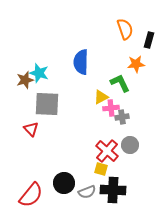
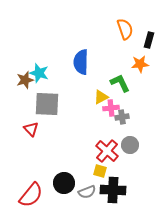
orange star: moved 4 px right
yellow square: moved 1 px left, 2 px down
